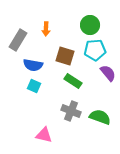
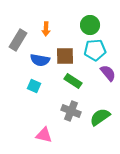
brown square: rotated 18 degrees counterclockwise
blue semicircle: moved 7 px right, 5 px up
green semicircle: rotated 55 degrees counterclockwise
